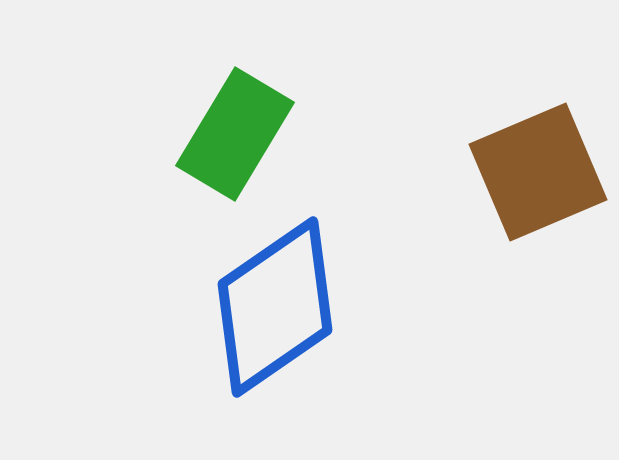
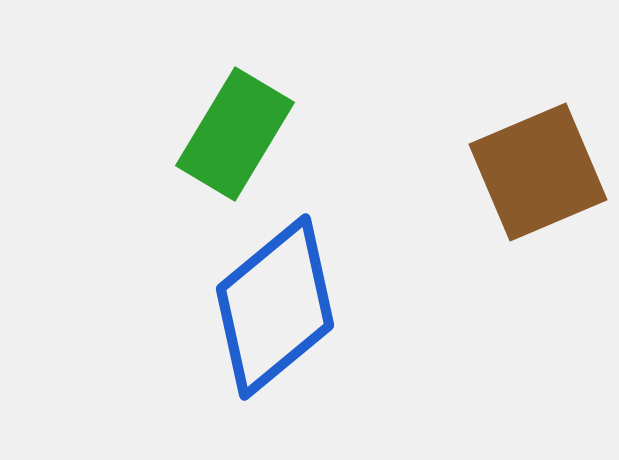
blue diamond: rotated 5 degrees counterclockwise
